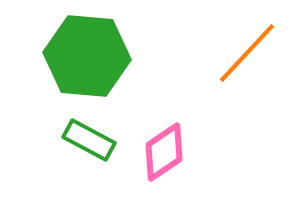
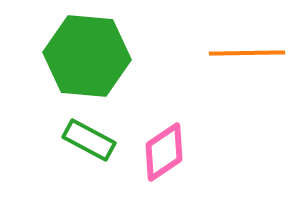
orange line: rotated 46 degrees clockwise
